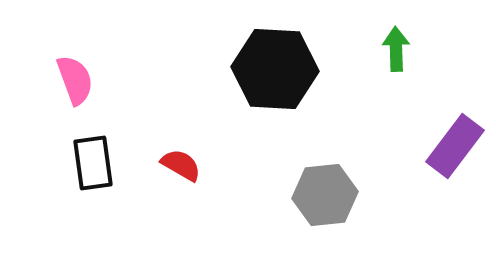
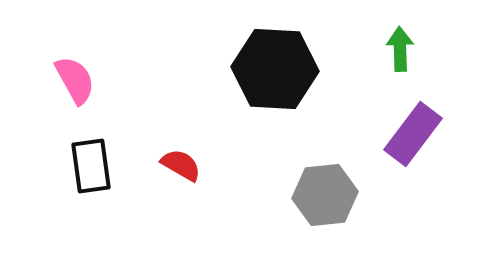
green arrow: moved 4 px right
pink semicircle: rotated 9 degrees counterclockwise
purple rectangle: moved 42 px left, 12 px up
black rectangle: moved 2 px left, 3 px down
